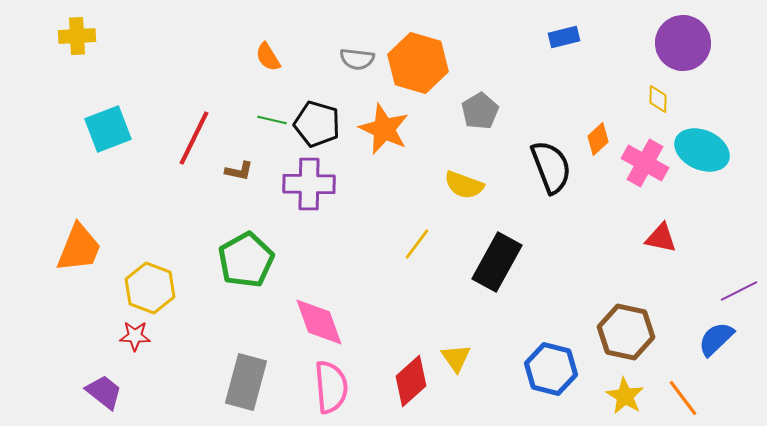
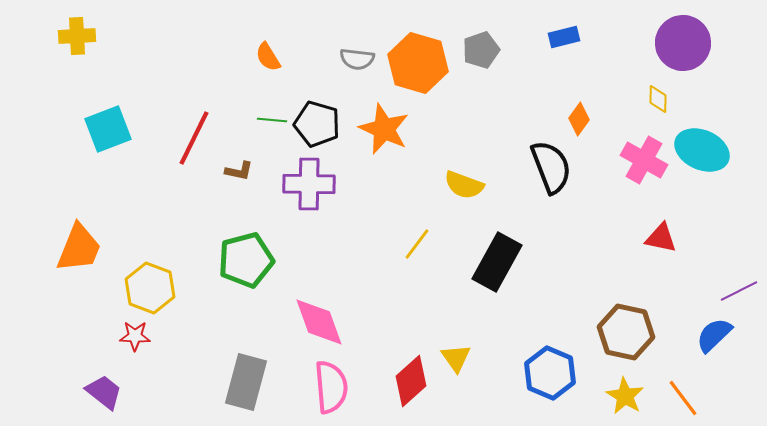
gray pentagon: moved 1 px right, 61 px up; rotated 12 degrees clockwise
green line: rotated 8 degrees counterclockwise
orange diamond: moved 19 px left, 20 px up; rotated 12 degrees counterclockwise
pink cross: moved 1 px left, 3 px up
green pentagon: rotated 14 degrees clockwise
blue semicircle: moved 2 px left, 4 px up
blue hexagon: moved 1 px left, 4 px down; rotated 9 degrees clockwise
